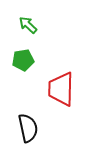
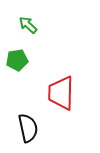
green pentagon: moved 6 px left
red trapezoid: moved 4 px down
